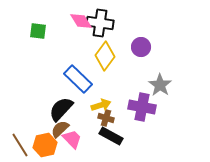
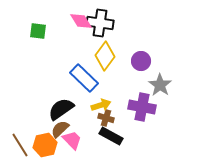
purple circle: moved 14 px down
blue rectangle: moved 6 px right, 1 px up
black semicircle: rotated 12 degrees clockwise
pink trapezoid: moved 1 px down
